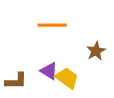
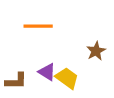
orange line: moved 14 px left, 1 px down
purple triangle: moved 2 px left, 1 px down
